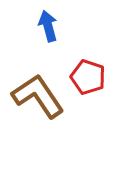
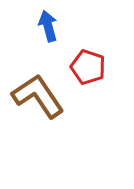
red pentagon: moved 10 px up
